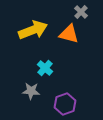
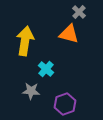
gray cross: moved 2 px left
yellow arrow: moved 8 px left, 11 px down; rotated 60 degrees counterclockwise
cyan cross: moved 1 px right, 1 px down
